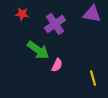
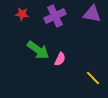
purple cross: moved 8 px up; rotated 10 degrees clockwise
pink semicircle: moved 3 px right, 6 px up
yellow line: rotated 28 degrees counterclockwise
